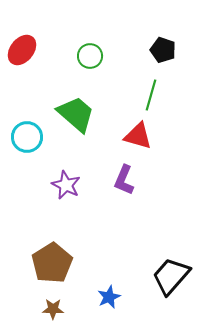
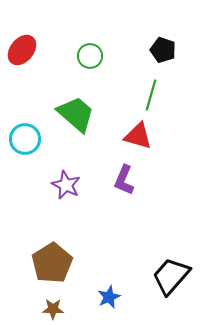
cyan circle: moved 2 px left, 2 px down
